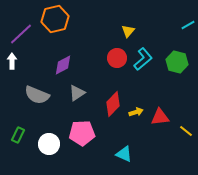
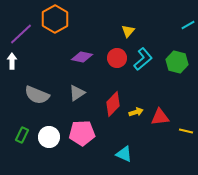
orange hexagon: rotated 16 degrees counterclockwise
purple diamond: moved 19 px right, 8 px up; rotated 40 degrees clockwise
yellow line: rotated 24 degrees counterclockwise
green rectangle: moved 4 px right
white circle: moved 7 px up
